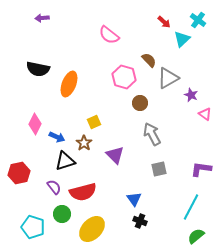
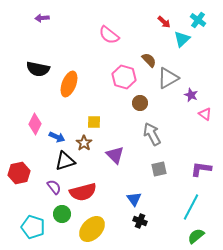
yellow square: rotated 24 degrees clockwise
